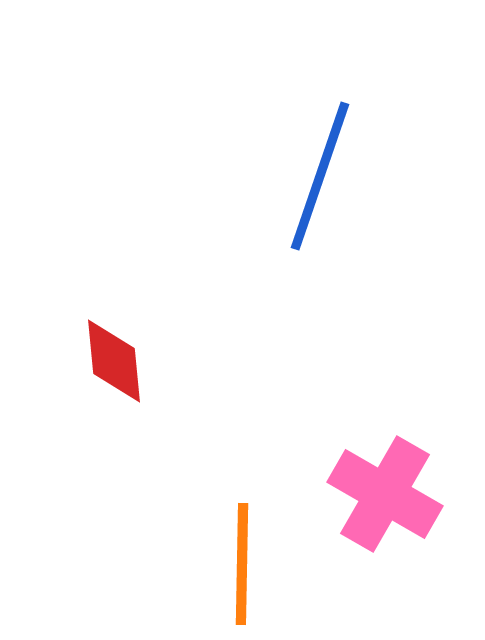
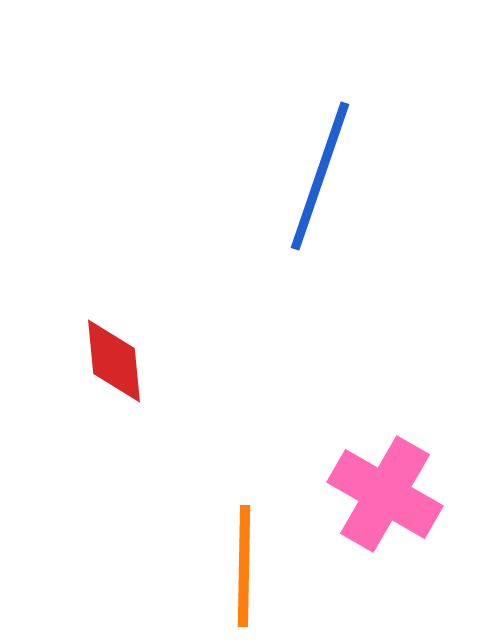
orange line: moved 2 px right, 2 px down
